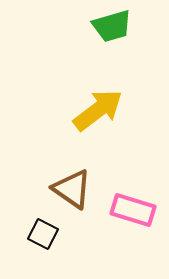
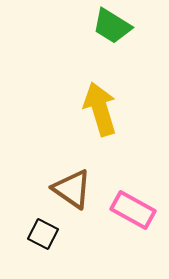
green trapezoid: rotated 48 degrees clockwise
yellow arrow: moved 2 px right, 1 px up; rotated 70 degrees counterclockwise
pink rectangle: rotated 12 degrees clockwise
